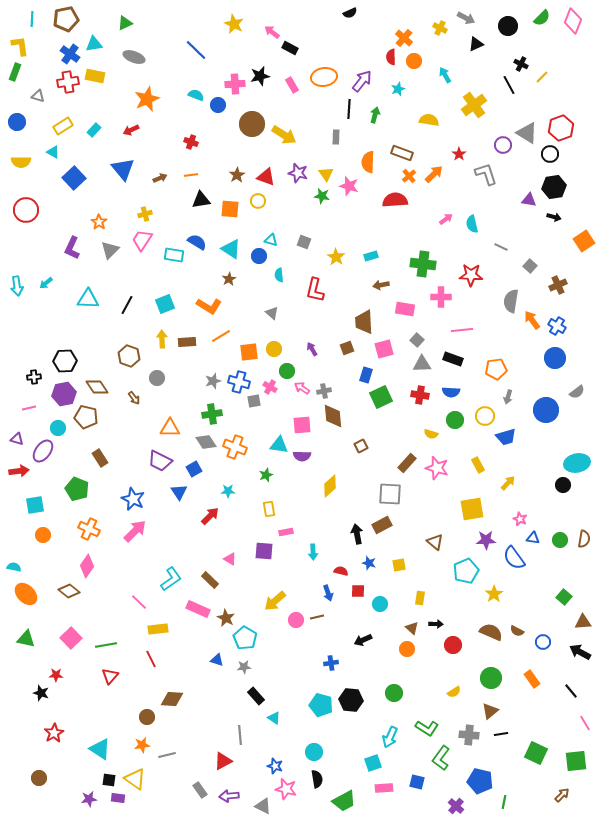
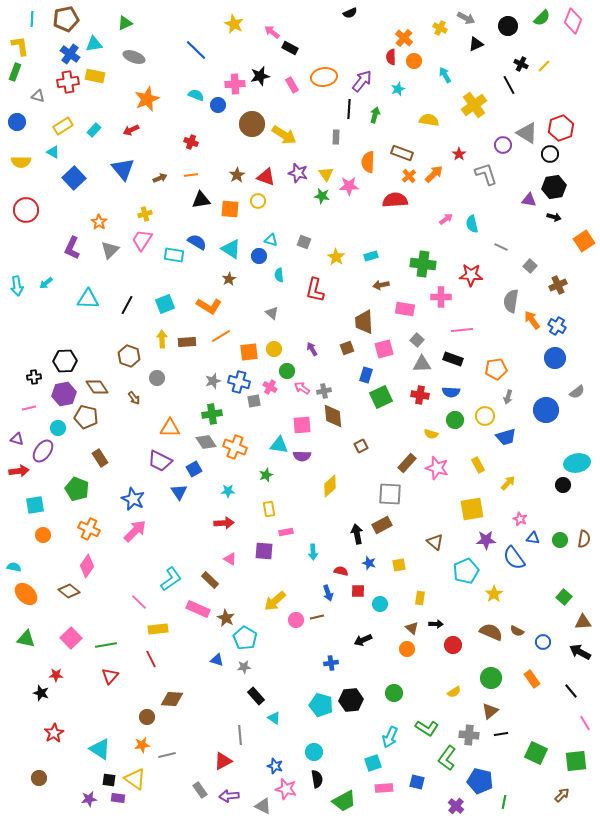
yellow line at (542, 77): moved 2 px right, 11 px up
pink star at (349, 186): rotated 18 degrees counterclockwise
red arrow at (210, 516): moved 14 px right, 7 px down; rotated 42 degrees clockwise
black hexagon at (351, 700): rotated 10 degrees counterclockwise
green L-shape at (441, 758): moved 6 px right
